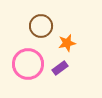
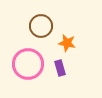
orange star: rotated 24 degrees clockwise
purple rectangle: rotated 70 degrees counterclockwise
